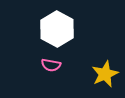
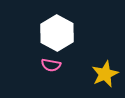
white hexagon: moved 4 px down
